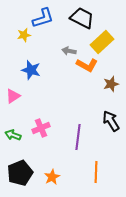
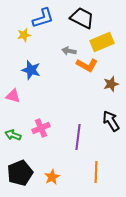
yellow rectangle: rotated 20 degrees clockwise
pink triangle: rotated 49 degrees clockwise
